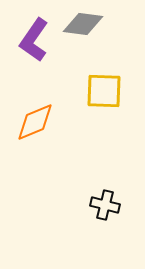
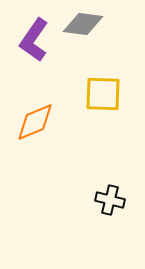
yellow square: moved 1 px left, 3 px down
black cross: moved 5 px right, 5 px up
